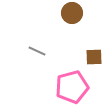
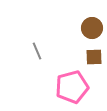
brown circle: moved 20 px right, 15 px down
gray line: rotated 42 degrees clockwise
